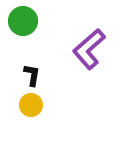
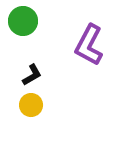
purple L-shape: moved 4 px up; rotated 21 degrees counterclockwise
black L-shape: rotated 50 degrees clockwise
